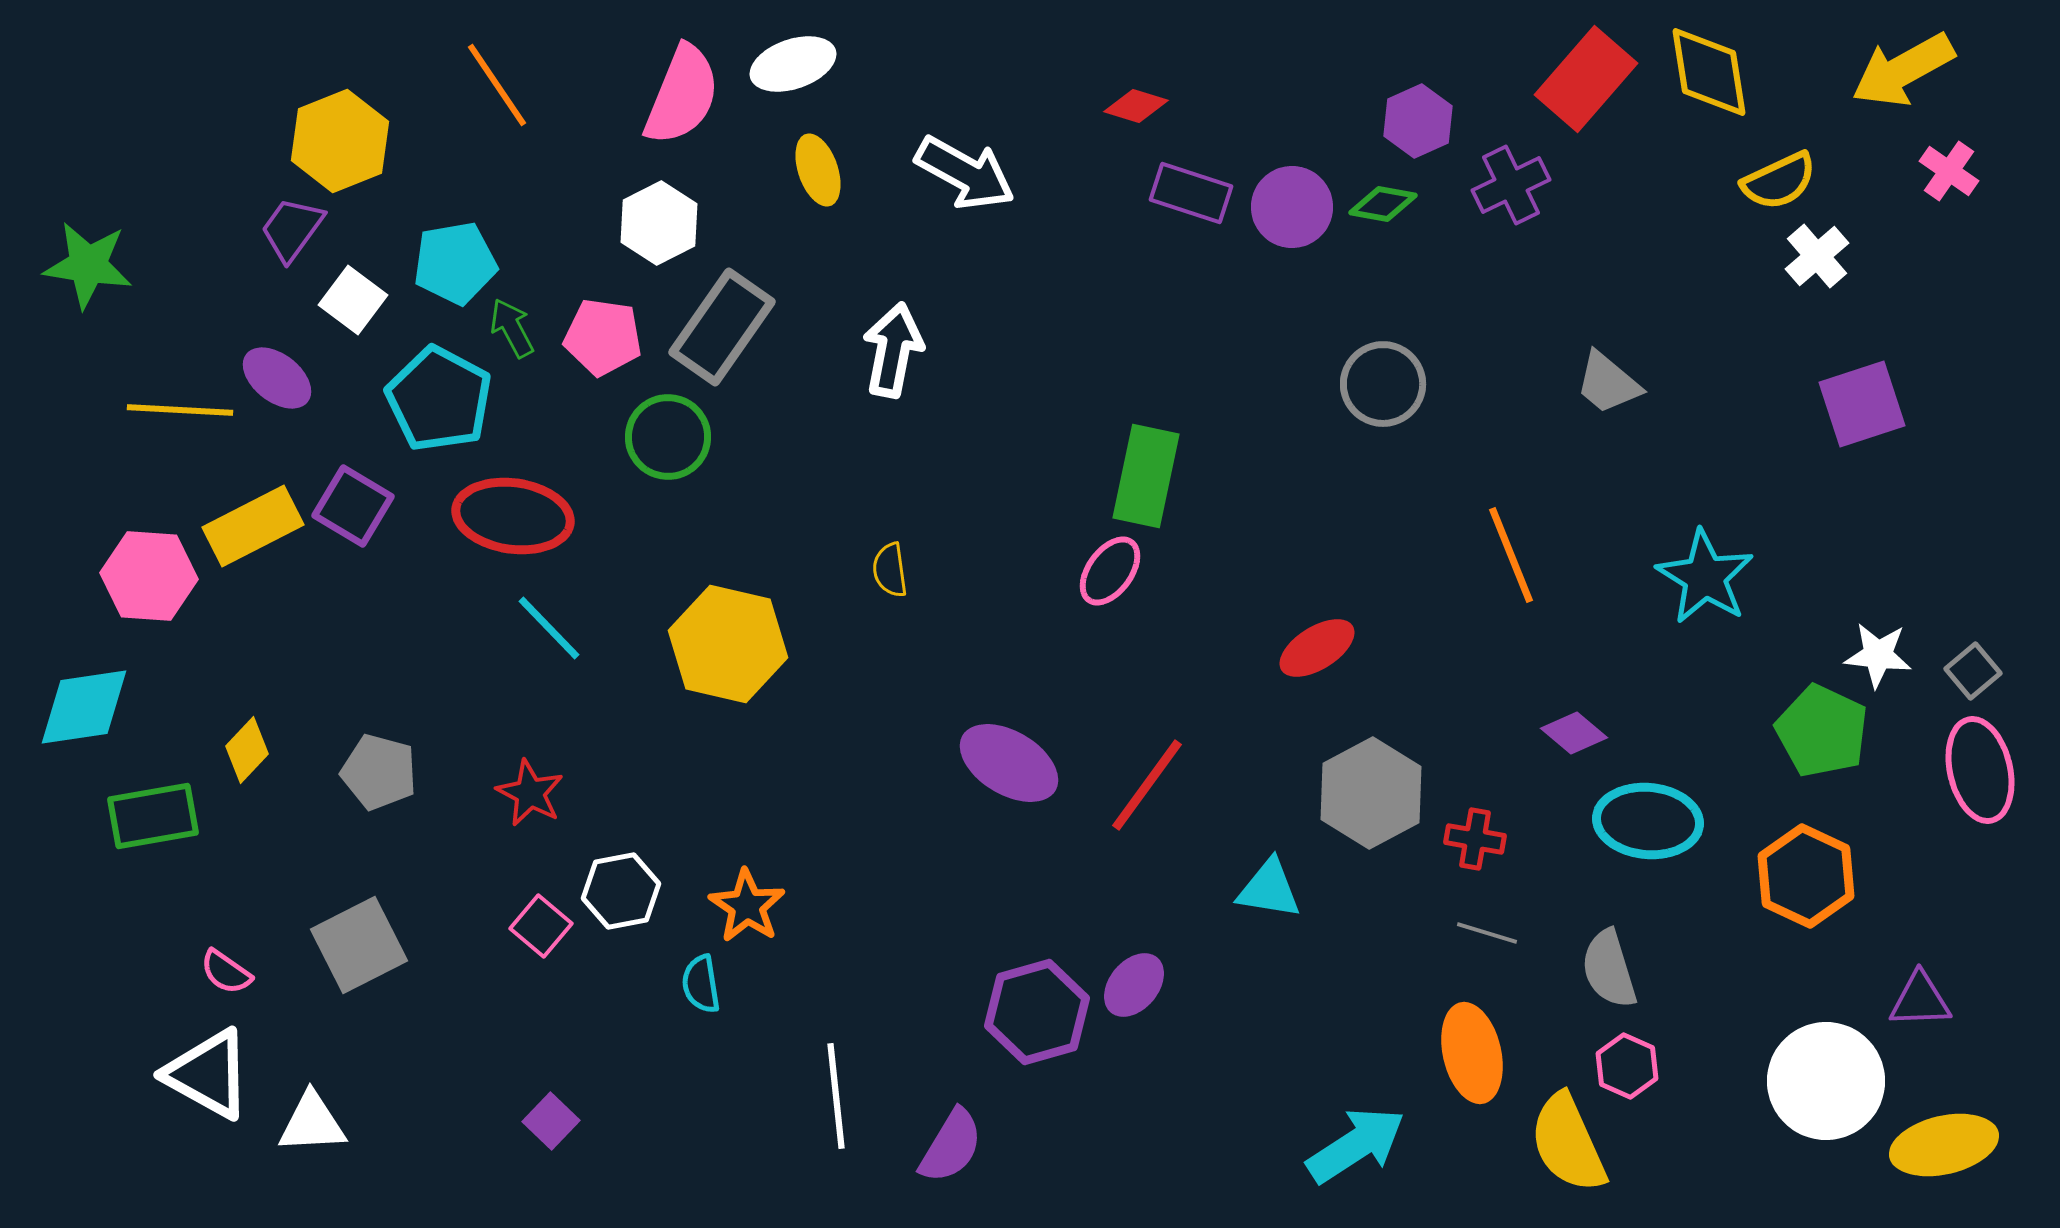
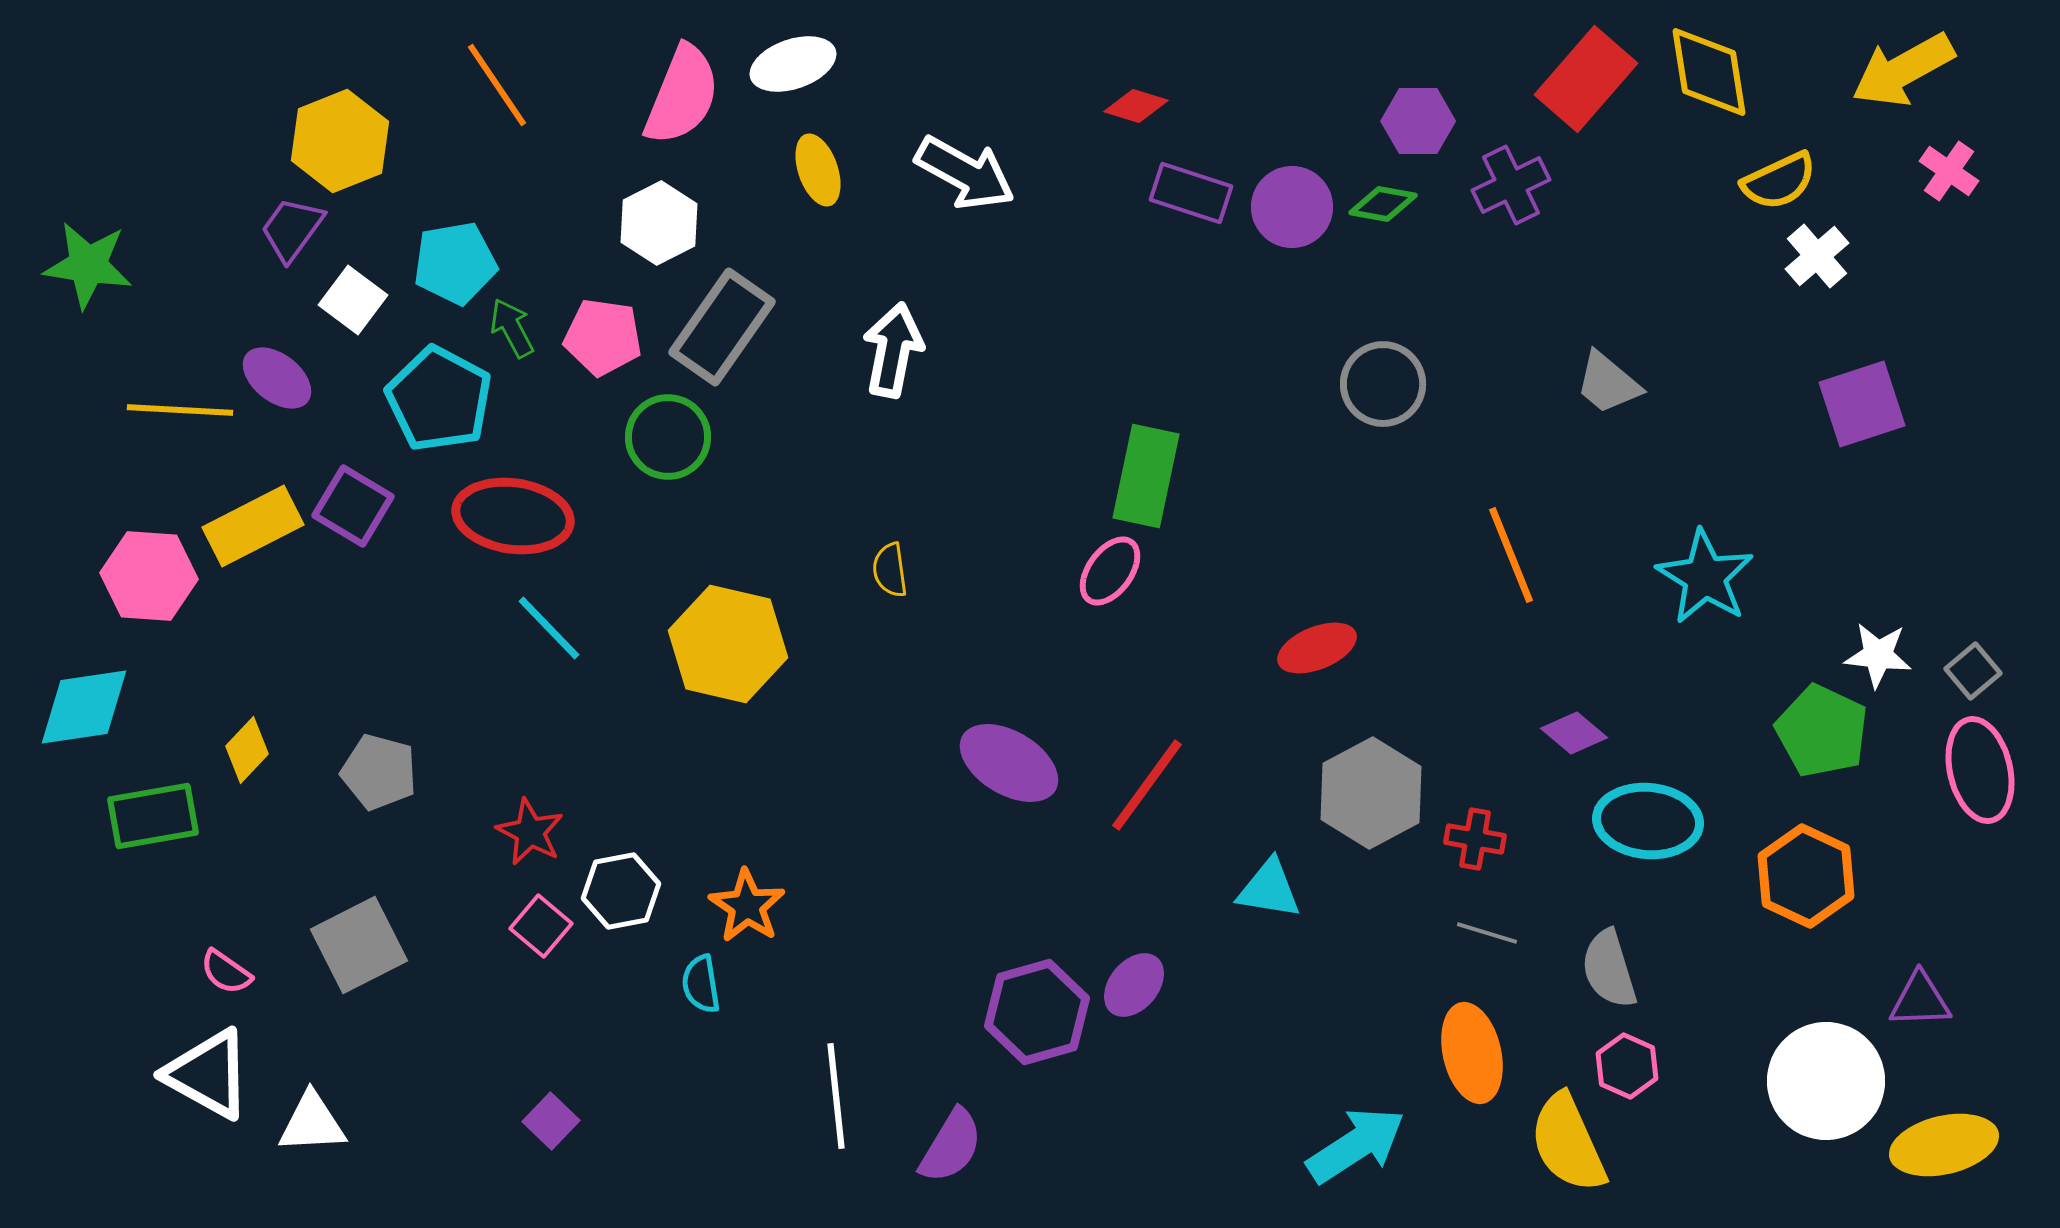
purple hexagon at (1418, 121): rotated 24 degrees clockwise
red ellipse at (1317, 648): rotated 10 degrees clockwise
red star at (530, 793): moved 39 px down
